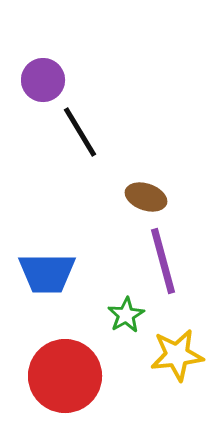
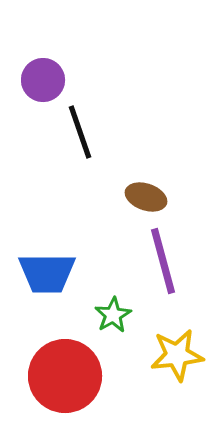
black line: rotated 12 degrees clockwise
green star: moved 13 px left
